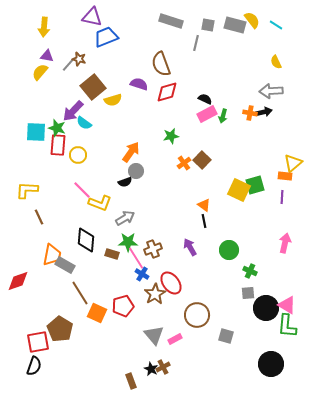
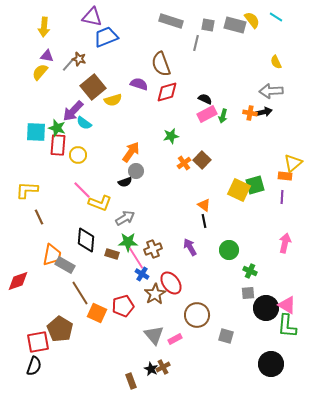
cyan line at (276, 25): moved 8 px up
